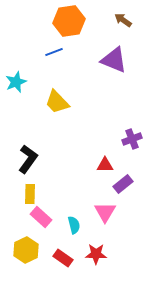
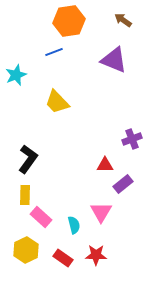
cyan star: moved 7 px up
yellow rectangle: moved 5 px left, 1 px down
pink triangle: moved 4 px left
red star: moved 1 px down
